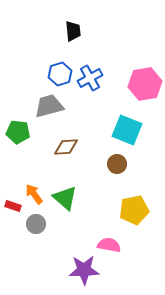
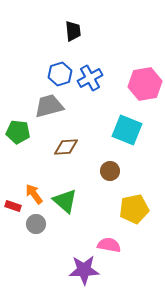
brown circle: moved 7 px left, 7 px down
green triangle: moved 3 px down
yellow pentagon: moved 1 px up
